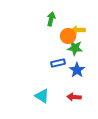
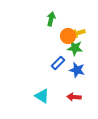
yellow arrow: moved 3 px down; rotated 16 degrees counterclockwise
blue rectangle: rotated 32 degrees counterclockwise
blue star: rotated 21 degrees counterclockwise
